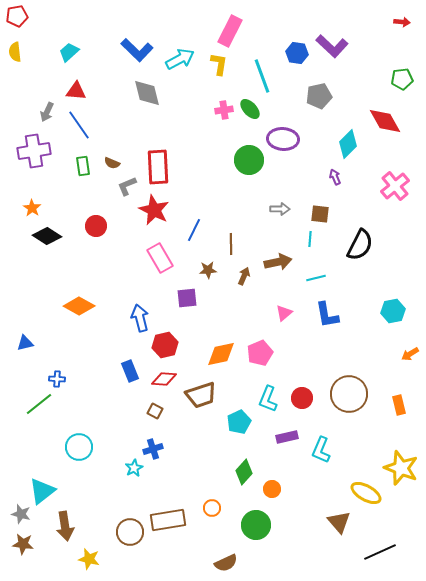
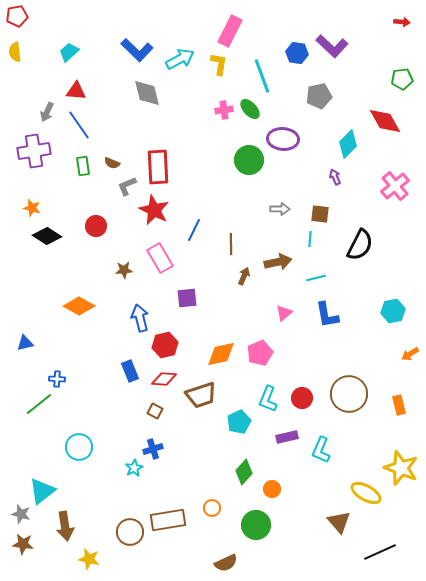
orange star at (32, 208): rotated 18 degrees counterclockwise
brown star at (208, 270): moved 84 px left
